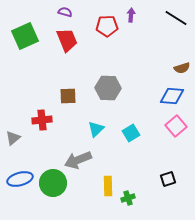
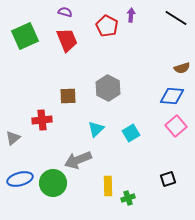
red pentagon: rotated 30 degrees clockwise
gray hexagon: rotated 25 degrees clockwise
